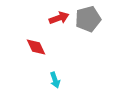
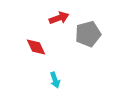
gray pentagon: moved 15 px down
